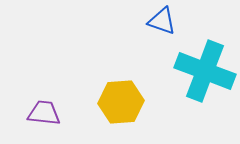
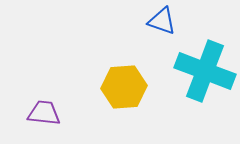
yellow hexagon: moved 3 px right, 15 px up
